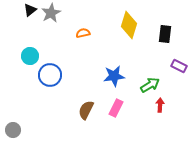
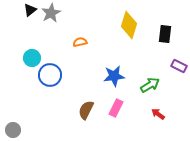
orange semicircle: moved 3 px left, 9 px down
cyan circle: moved 2 px right, 2 px down
red arrow: moved 2 px left, 9 px down; rotated 56 degrees counterclockwise
